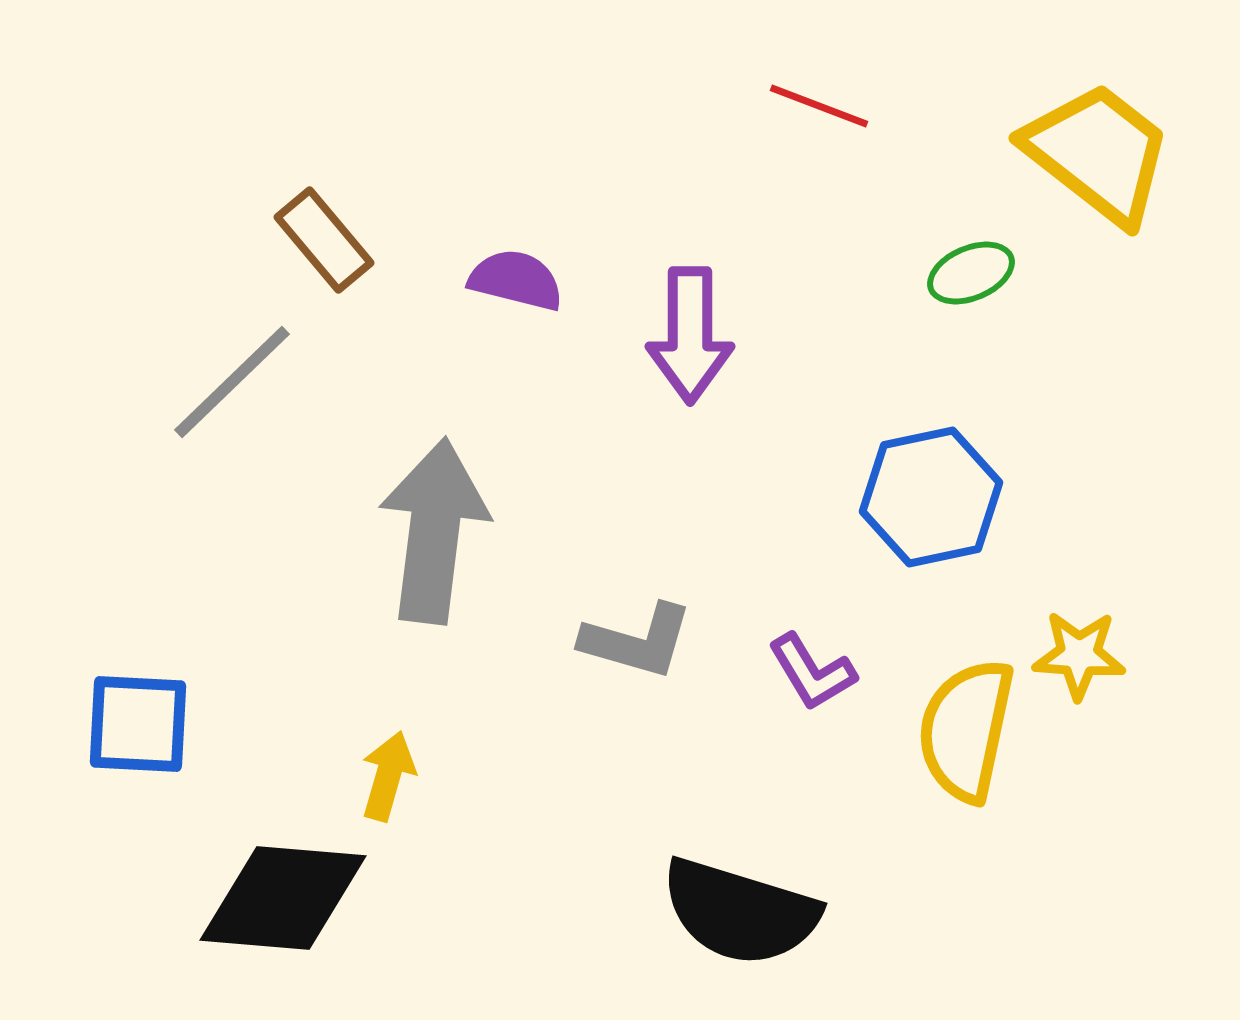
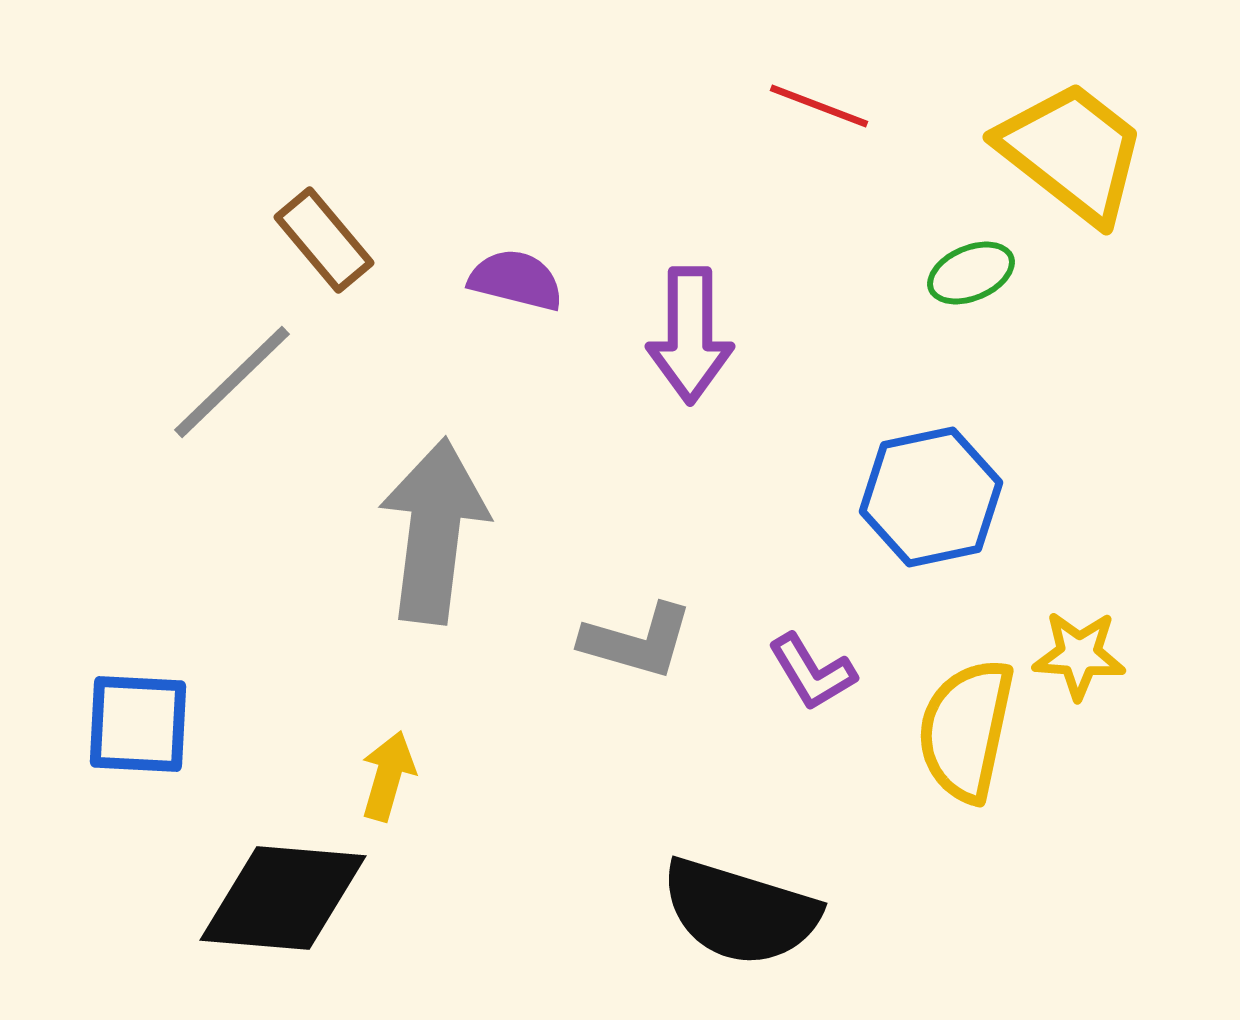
yellow trapezoid: moved 26 px left, 1 px up
